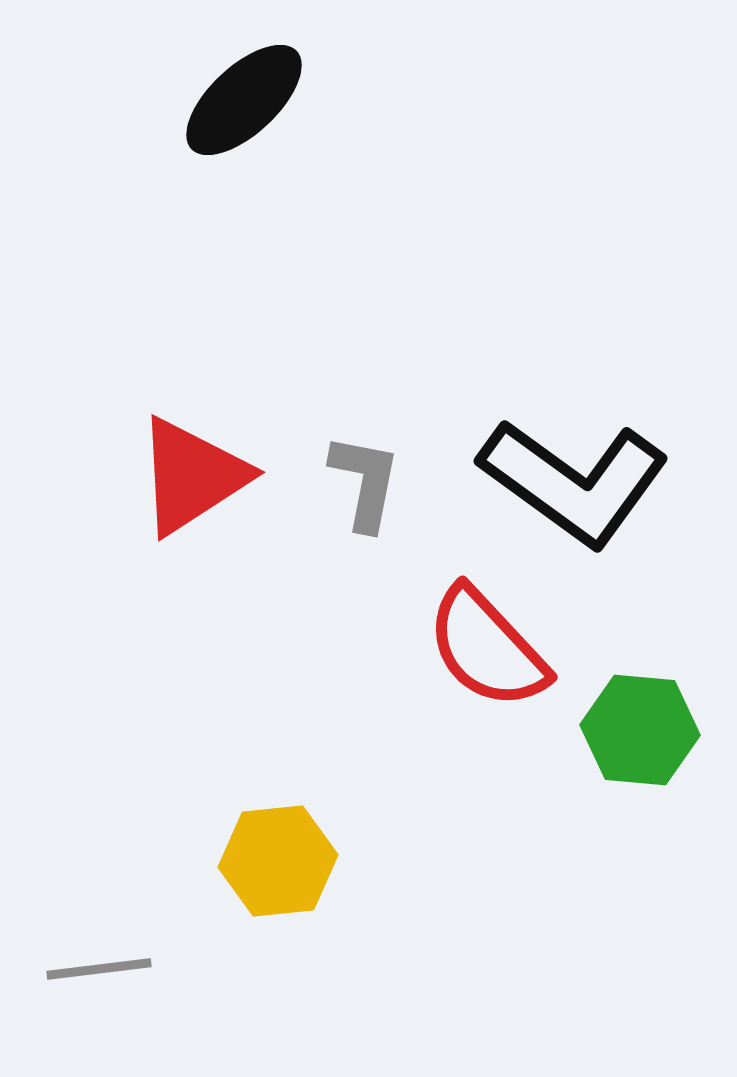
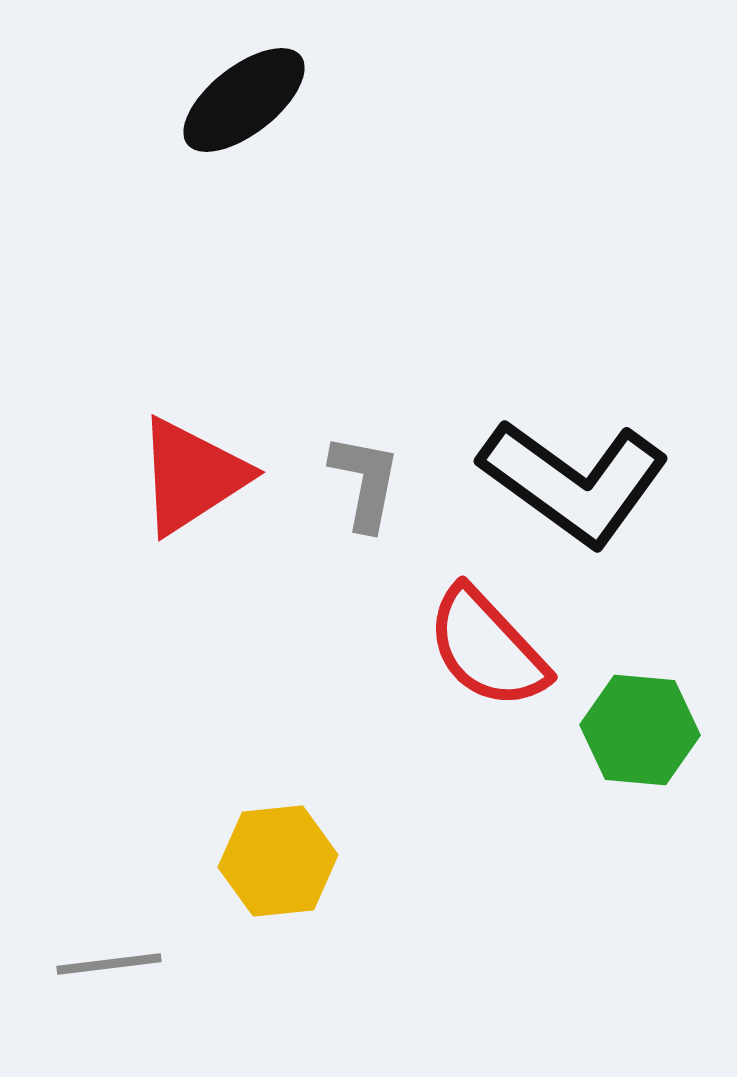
black ellipse: rotated 5 degrees clockwise
gray line: moved 10 px right, 5 px up
